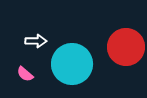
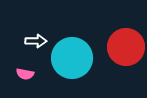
cyan circle: moved 6 px up
pink semicircle: rotated 30 degrees counterclockwise
